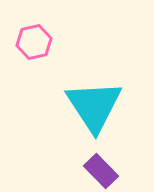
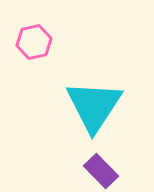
cyan triangle: rotated 6 degrees clockwise
